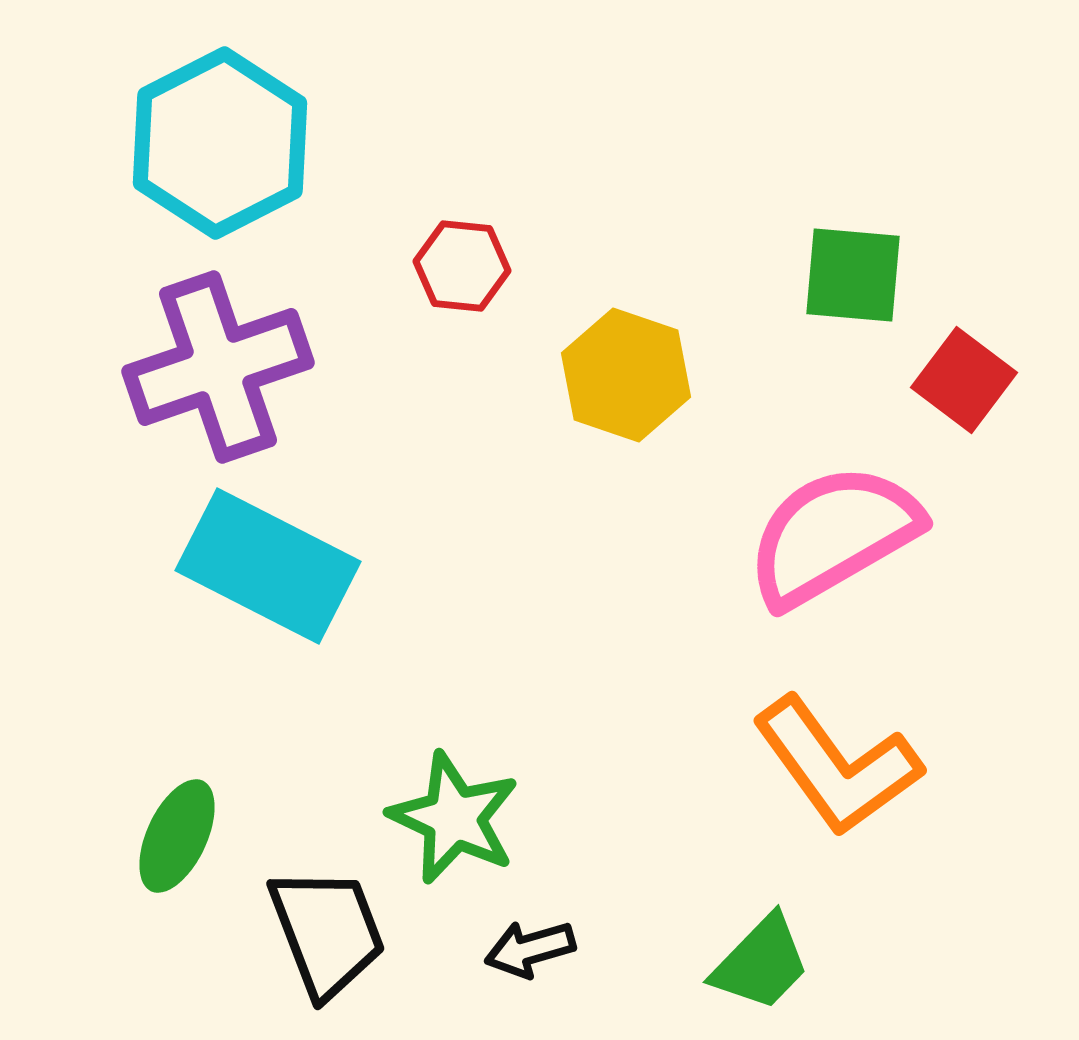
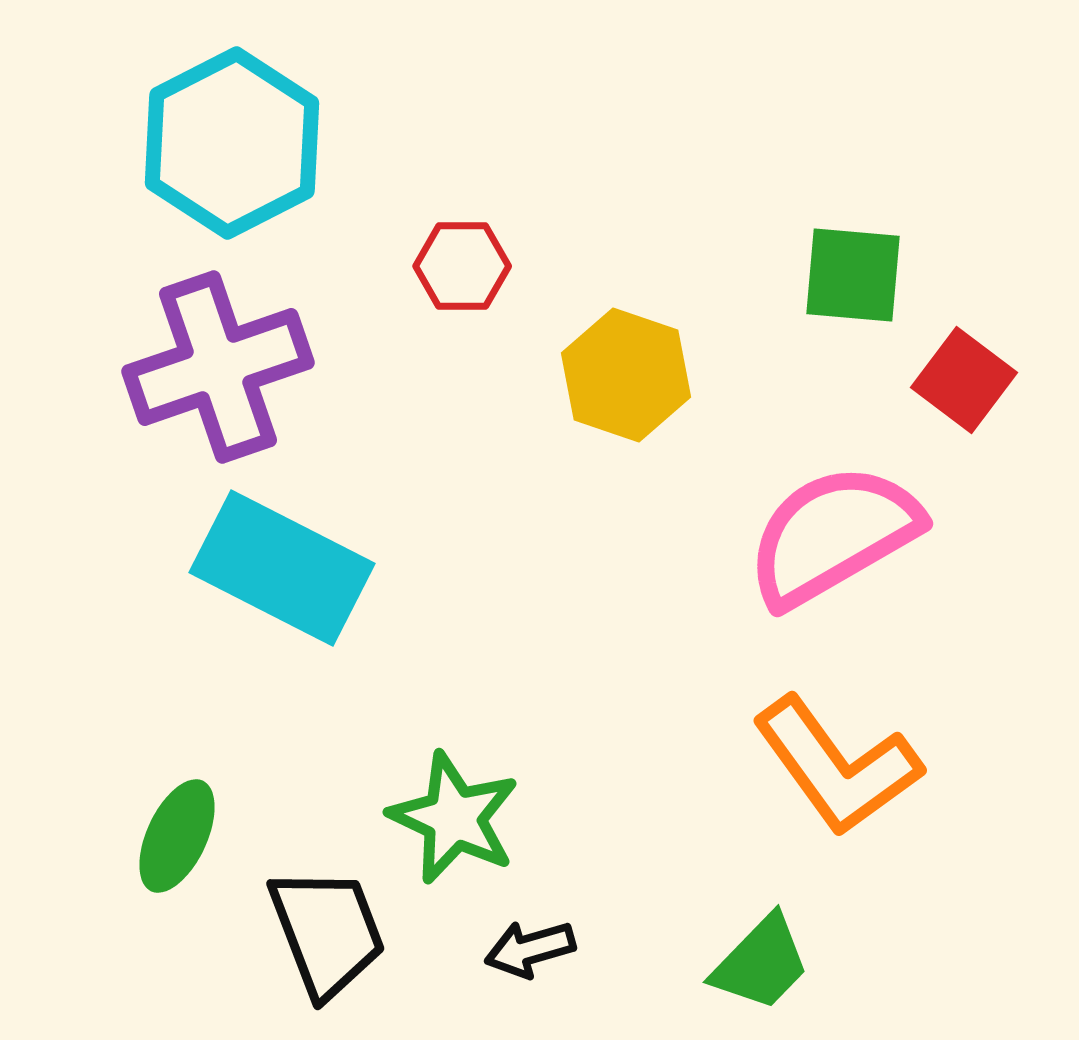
cyan hexagon: moved 12 px right
red hexagon: rotated 6 degrees counterclockwise
cyan rectangle: moved 14 px right, 2 px down
